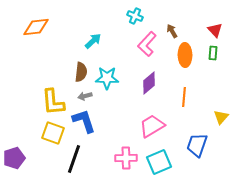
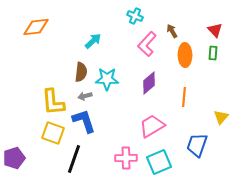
cyan star: moved 1 px down
